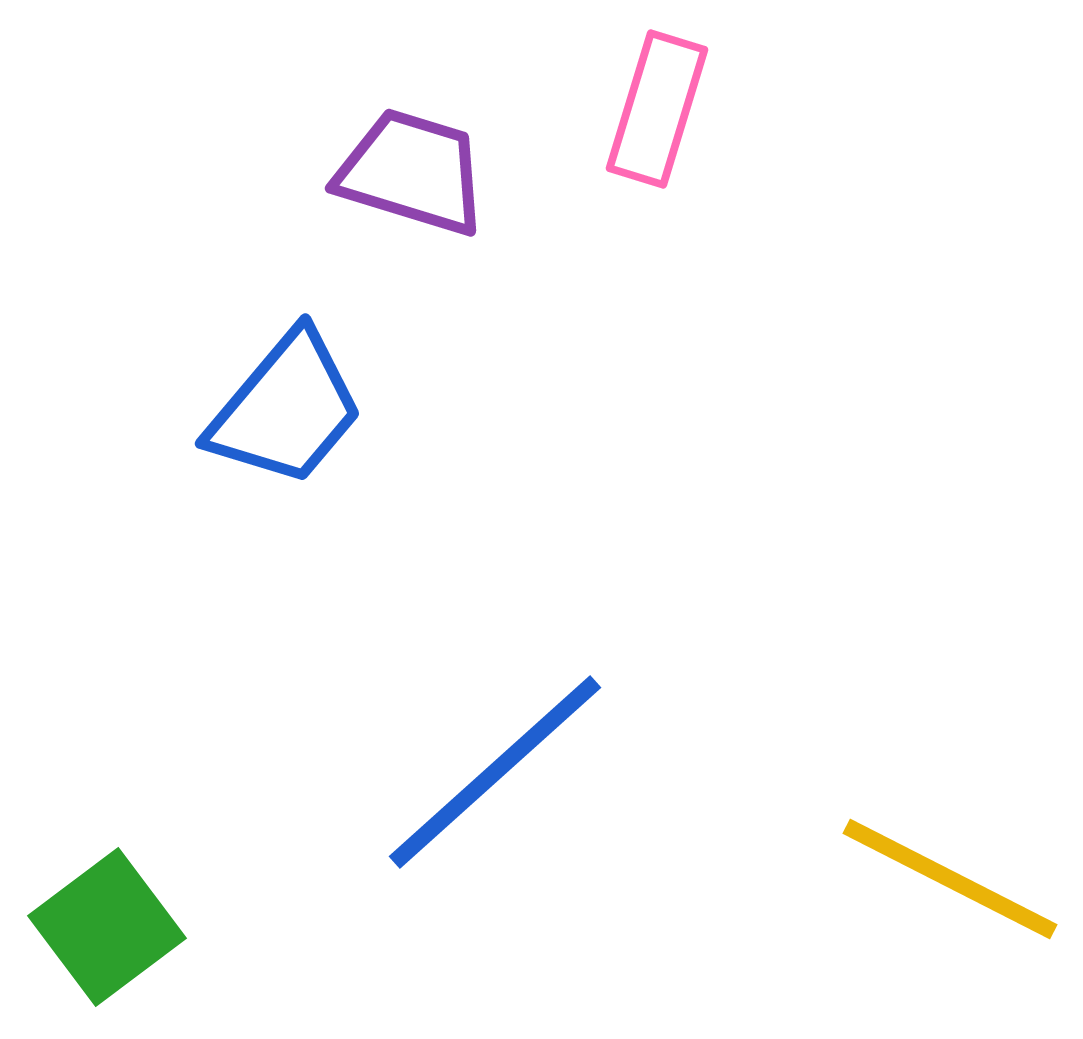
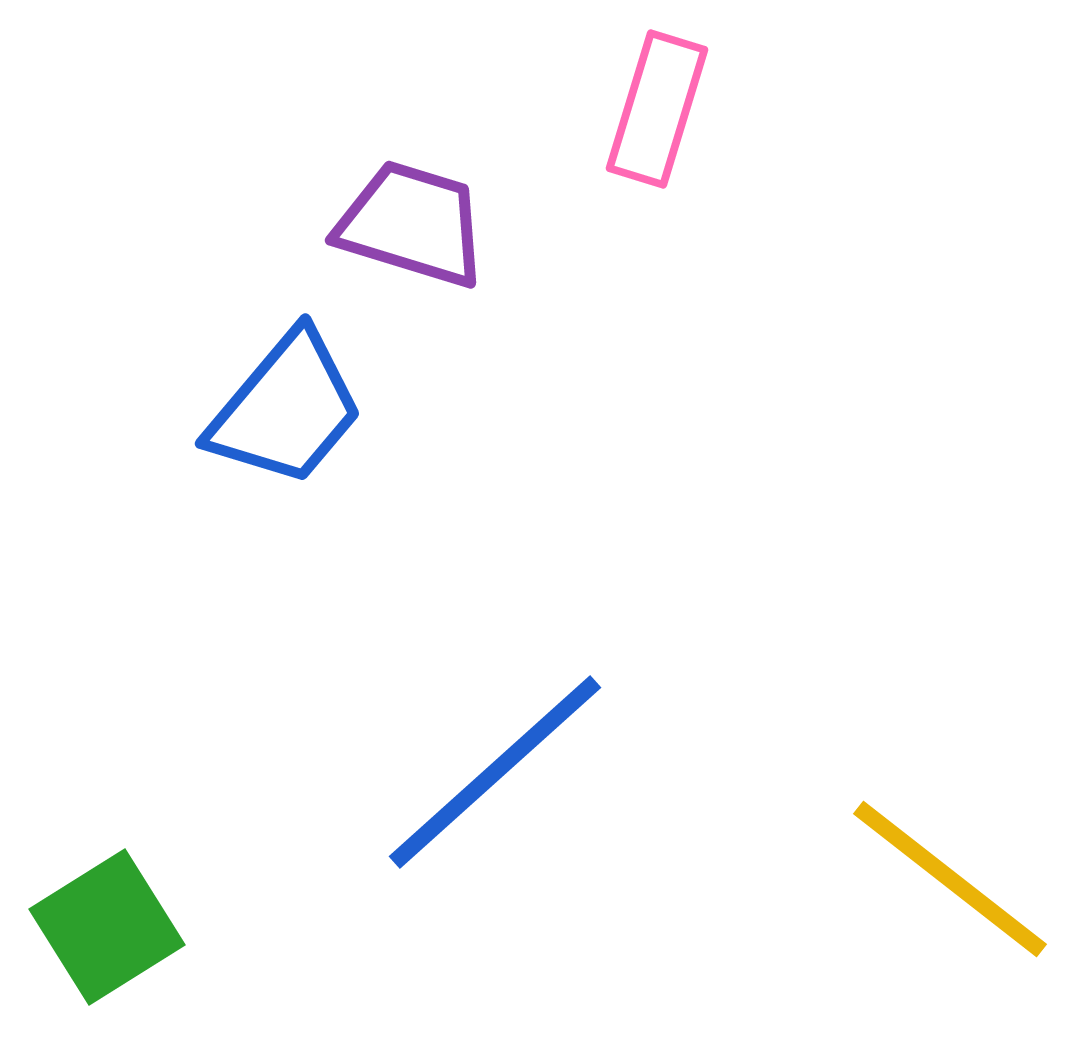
purple trapezoid: moved 52 px down
yellow line: rotated 11 degrees clockwise
green square: rotated 5 degrees clockwise
